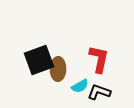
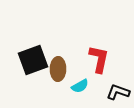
black square: moved 6 px left
black L-shape: moved 19 px right
